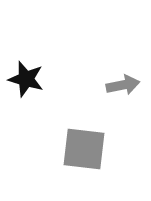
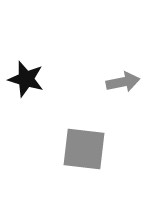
gray arrow: moved 3 px up
